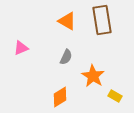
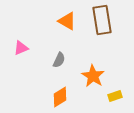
gray semicircle: moved 7 px left, 3 px down
yellow rectangle: rotated 48 degrees counterclockwise
